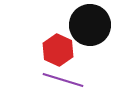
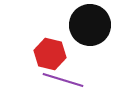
red hexagon: moved 8 px left, 4 px down; rotated 12 degrees counterclockwise
